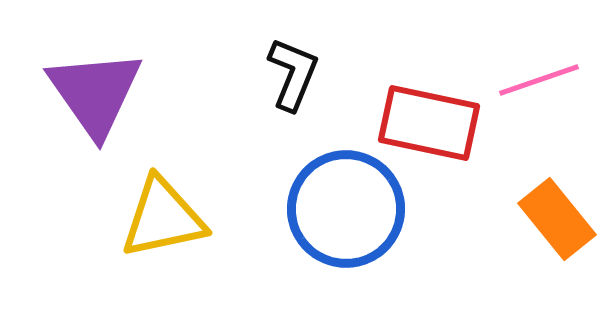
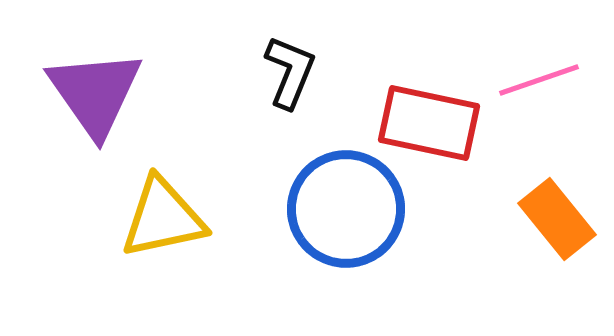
black L-shape: moved 3 px left, 2 px up
